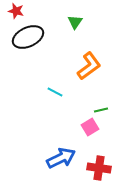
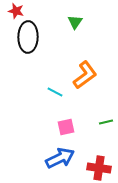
black ellipse: rotated 64 degrees counterclockwise
orange L-shape: moved 4 px left, 9 px down
green line: moved 5 px right, 12 px down
pink square: moved 24 px left; rotated 18 degrees clockwise
blue arrow: moved 1 px left
